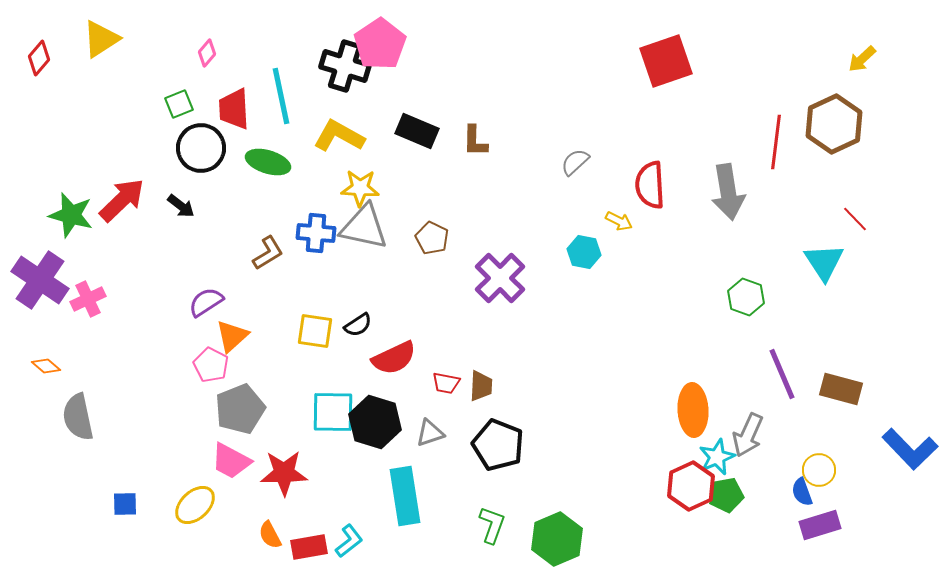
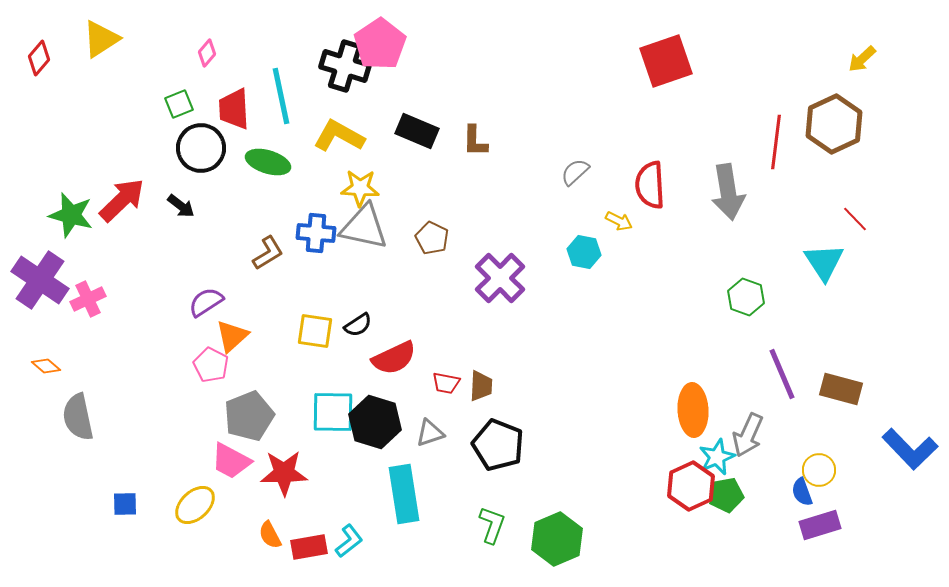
gray semicircle at (575, 162): moved 10 px down
gray pentagon at (240, 409): moved 9 px right, 7 px down
cyan rectangle at (405, 496): moved 1 px left, 2 px up
